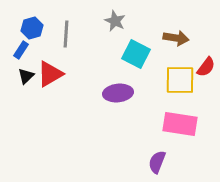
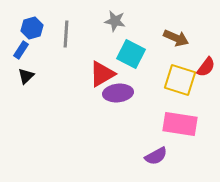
gray star: rotated 15 degrees counterclockwise
brown arrow: rotated 15 degrees clockwise
cyan square: moved 5 px left
red triangle: moved 52 px right
yellow square: rotated 16 degrees clockwise
purple semicircle: moved 1 px left, 6 px up; rotated 140 degrees counterclockwise
